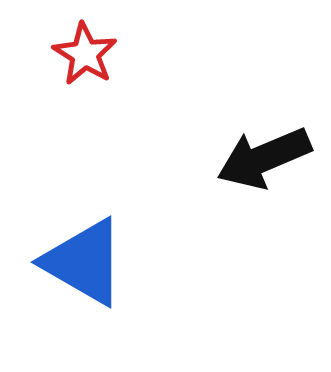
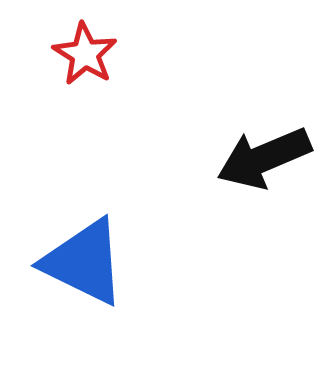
blue triangle: rotated 4 degrees counterclockwise
